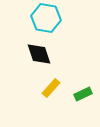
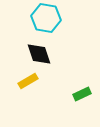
yellow rectangle: moved 23 px left, 7 px up; rotated 18 degrees clockwise
green rectangle: moved 1 px left
